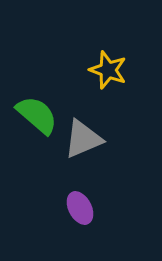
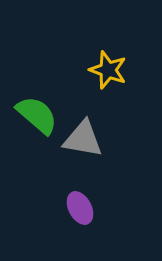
gray triangle: rotated 33 degrees clockwise
